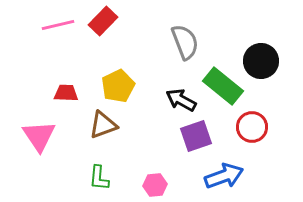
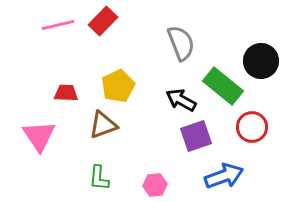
gray semicircle: moved 4 px left, 1 px down
